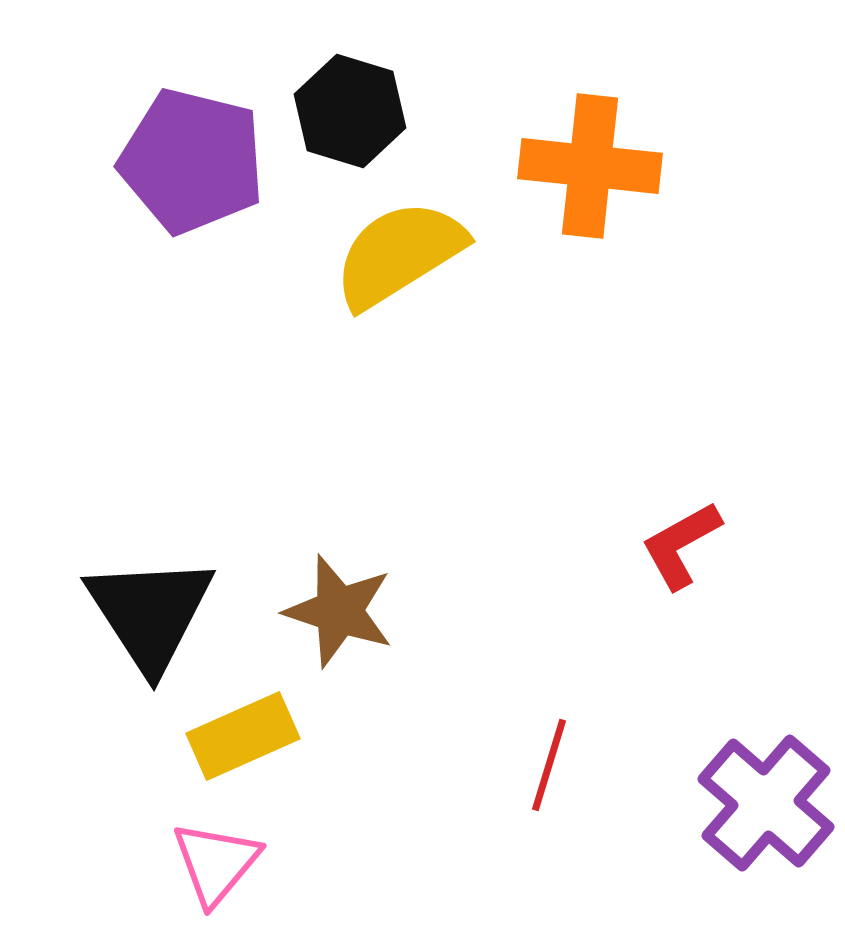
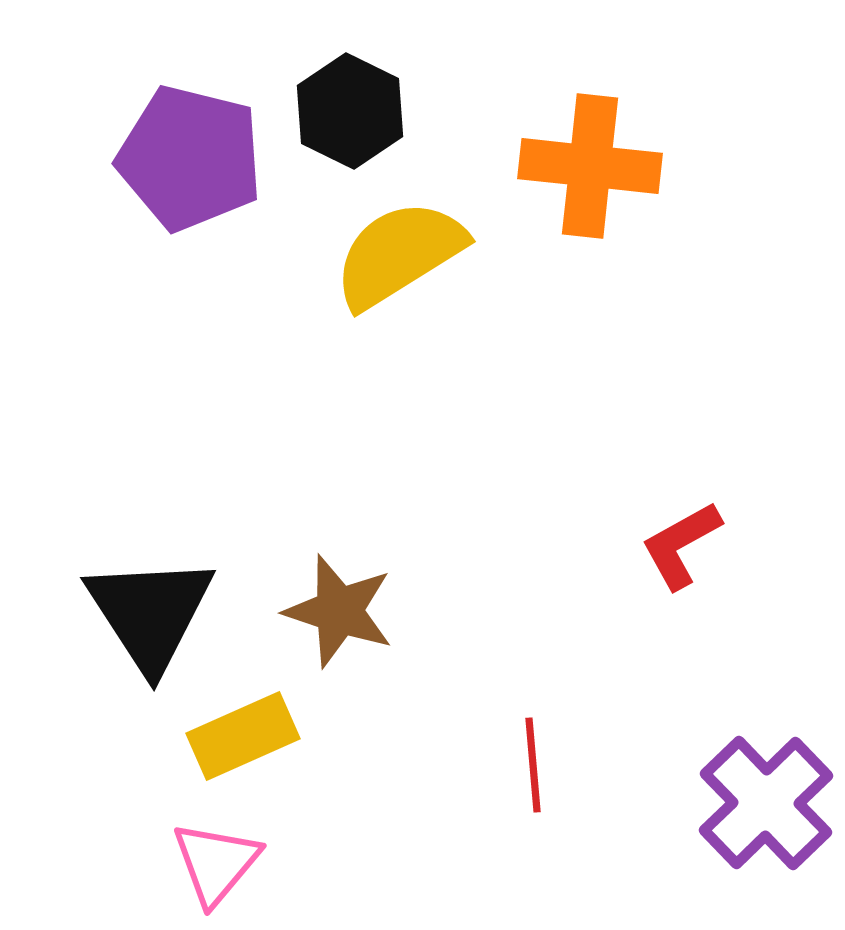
black hexagon: rotated 9 degrees clockwise
purple pentagon: moved 2 px left, 3 px up
red line: moved 16 px left; rotated 22 degrees counterclockwise
purple cross: rotated 5 degrees clockwise
